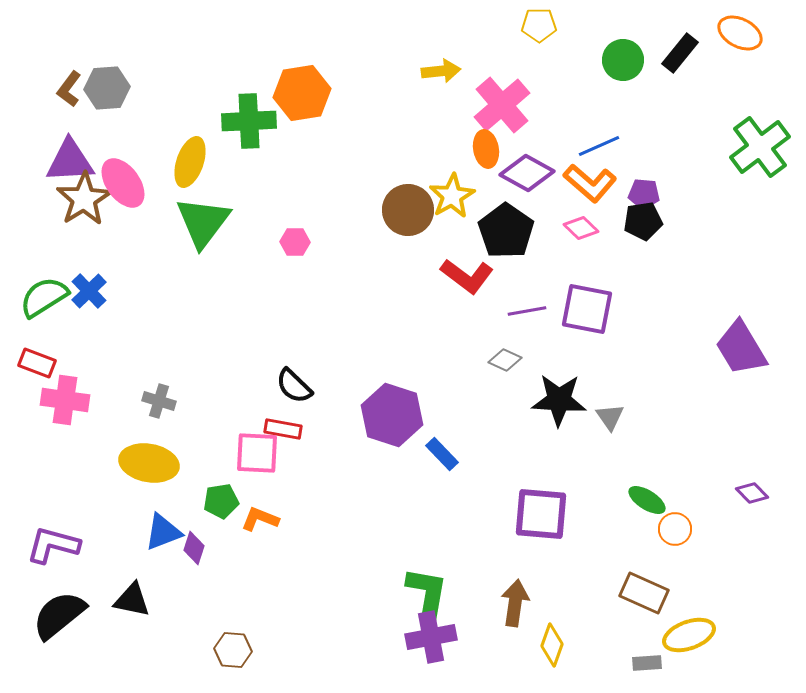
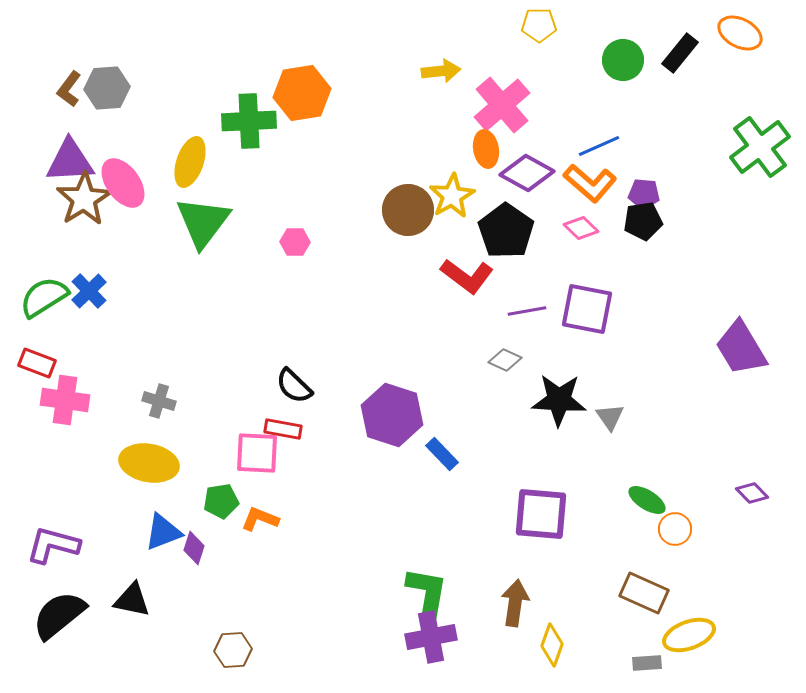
brown hexagon at (233, 650): rotated 9 degrees counterclockwise
